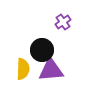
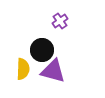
purple cross: moved 3 px left, 1 px up
purple triangle: moved 2 px right, 1 px down; rotated 20 degrees clockwise
